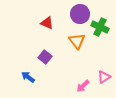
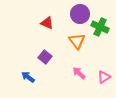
pink arrow: moved 4 px left, 13 px up; rotated 88 degrees clockwise
